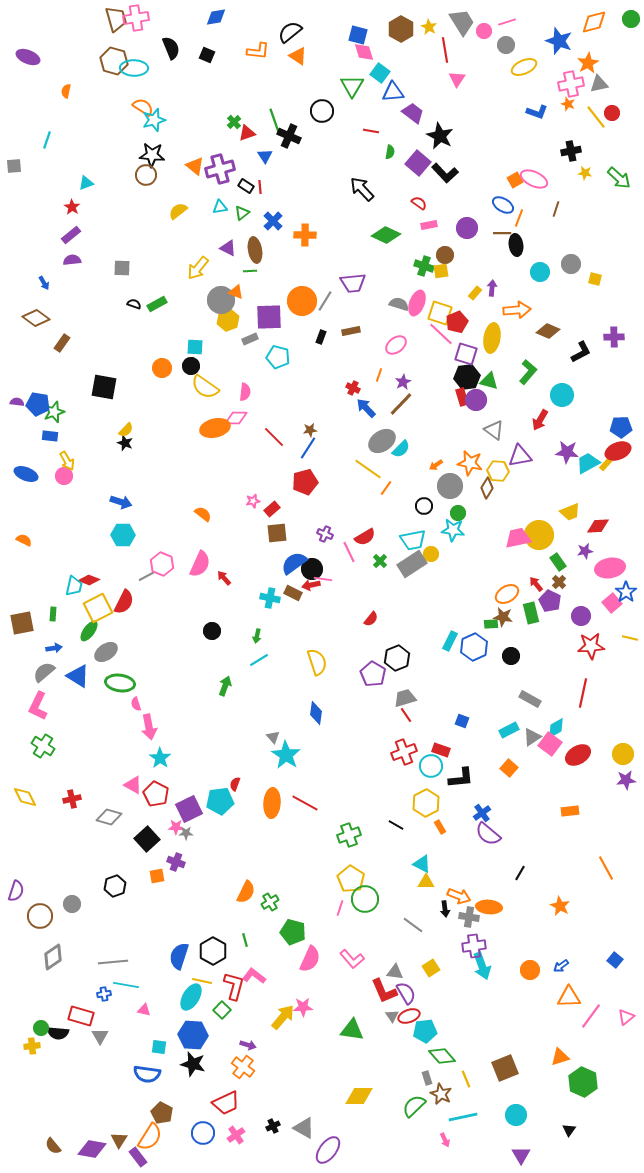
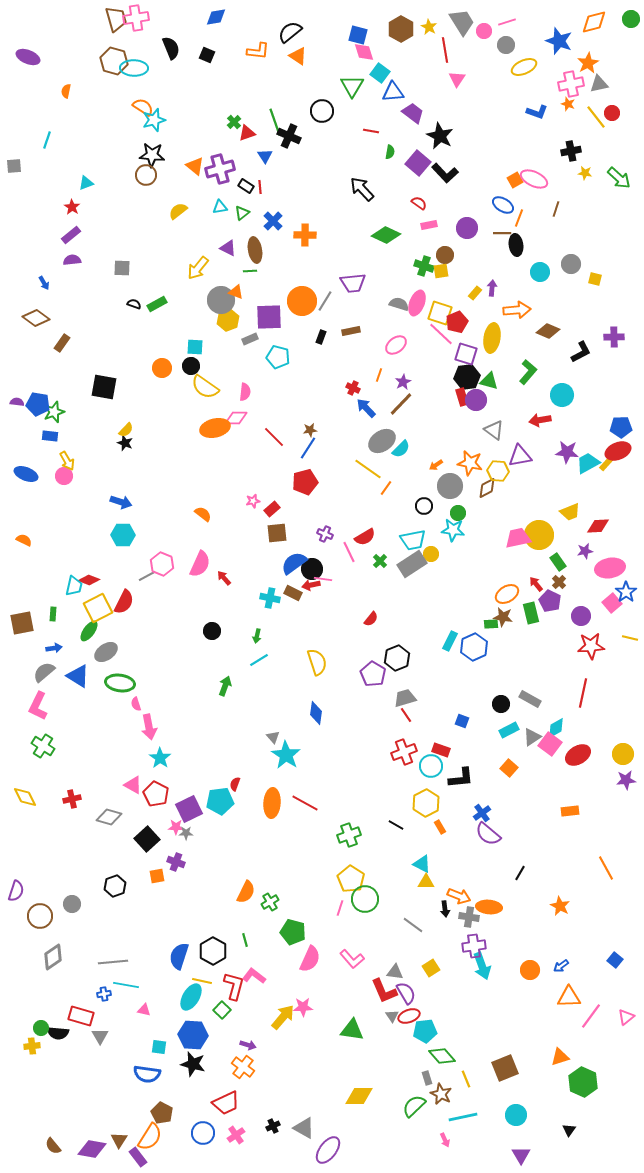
red arrow at (540, 420): rotated 50 degrees clockwise
brown diamond at (487, 488): rotated 30 degrees clockwise
black circle at (511, 656): moved 10 px left, 48 px down
